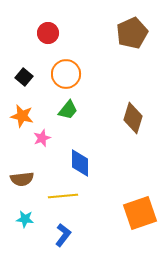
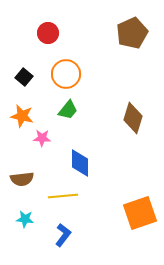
pink star: rotated 24 degrees clockwise
